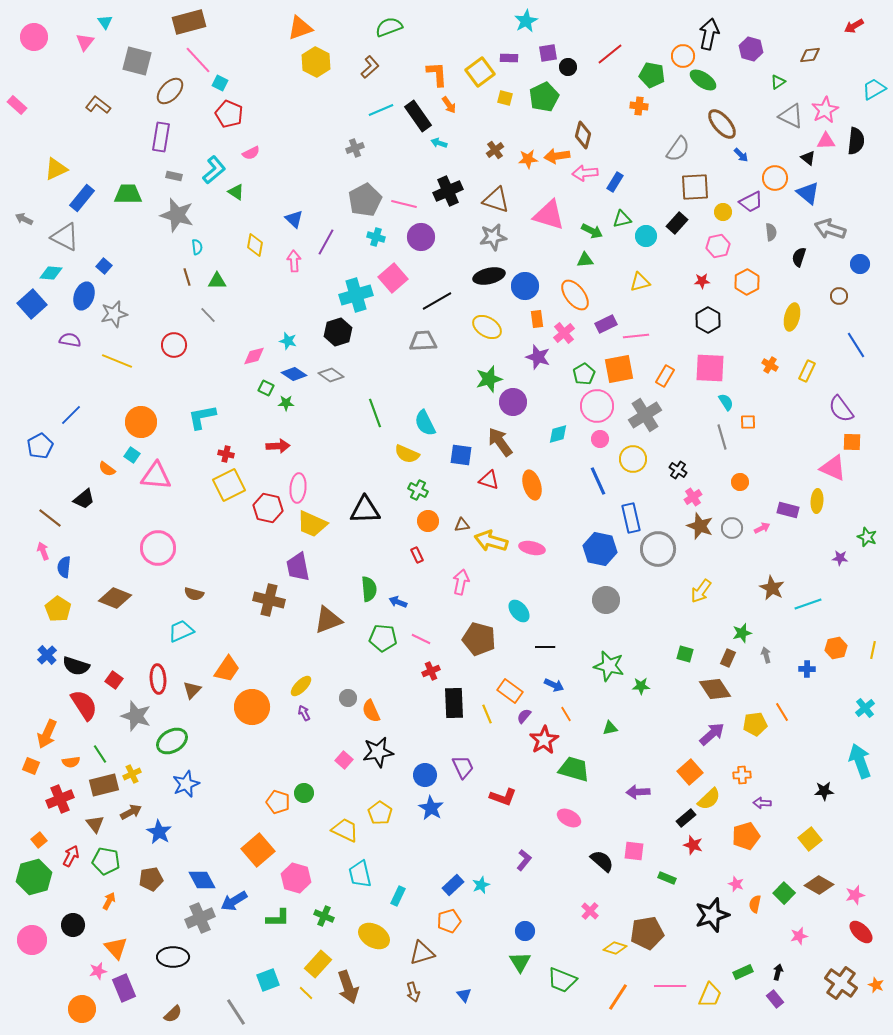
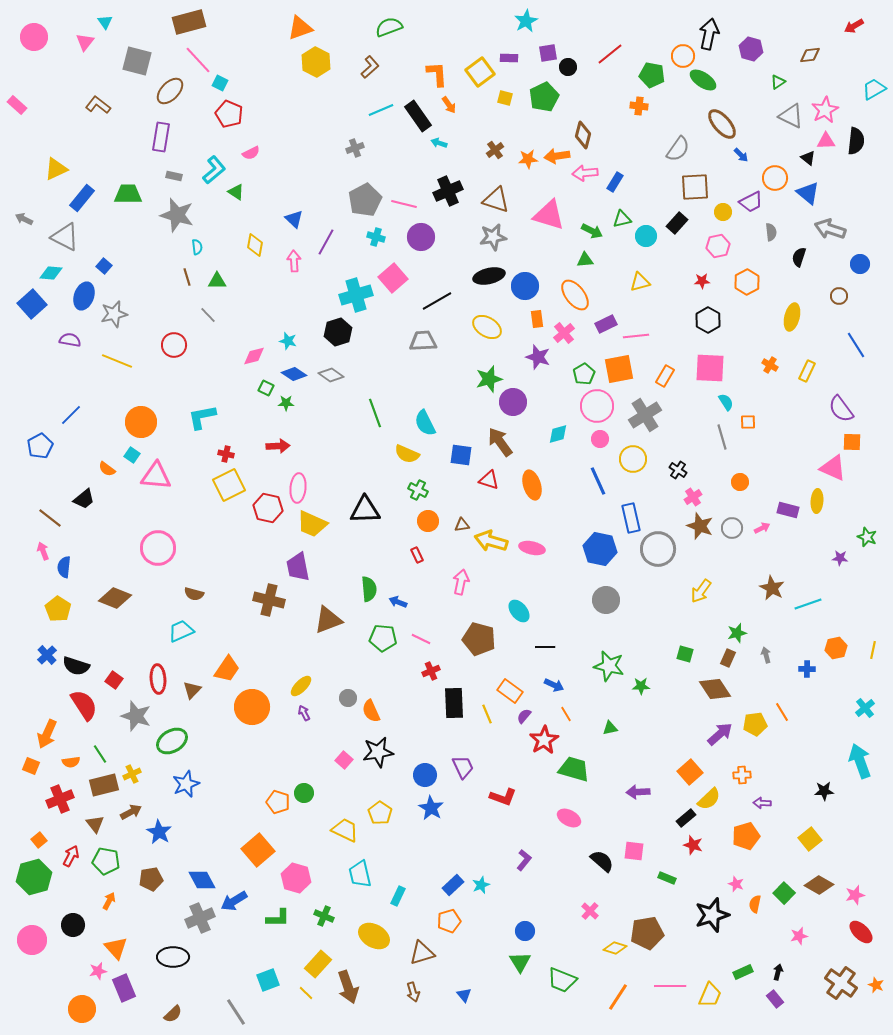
green star at (742, 633): moved 5 px left
purple arrow at (712, 734): moved 8 px right
